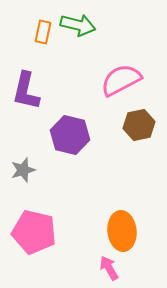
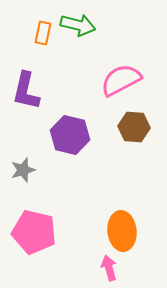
orange rectangle: moved 1 px down
brown hexagon: moved 5 px left, 2 px down; rotated 16 degrees clockwise
pink arrow: rotated 15 degrees clockwise
